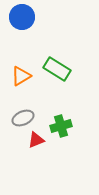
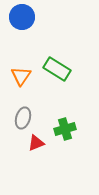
orange triangle: rotated 25 degrees counterclockwise
gray ellipse: rotated 50 degrees counterclockwise
green cross: moved 4 px right, 3 px down
red triangle: moved 3 px down
